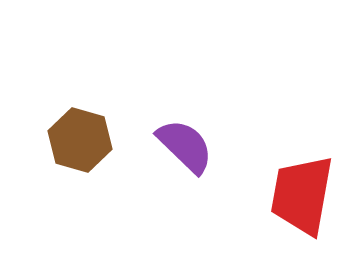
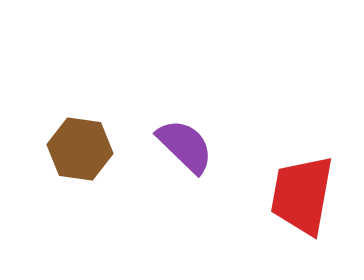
brown hexagon: moved 9 px down; rotated 8 degrees counterclockwise
